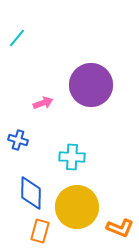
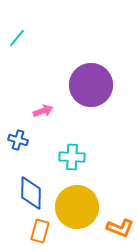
pink arrow: moved 8 px down
